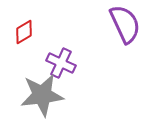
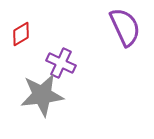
purple semicircle: moved 3 px down
red diamond: moved 3 px left, 2 px down
